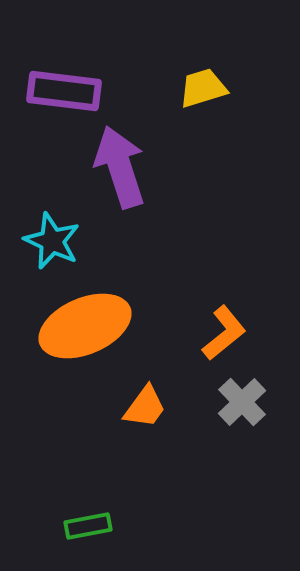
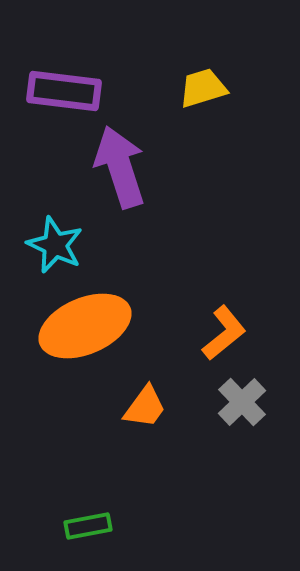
cyan star: moved 3 px right, 4 px down
